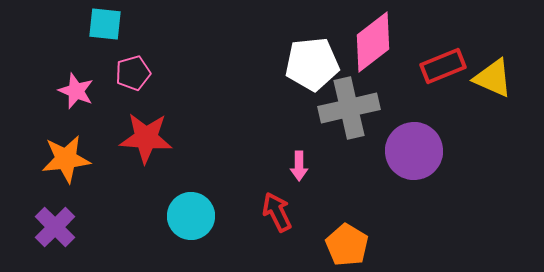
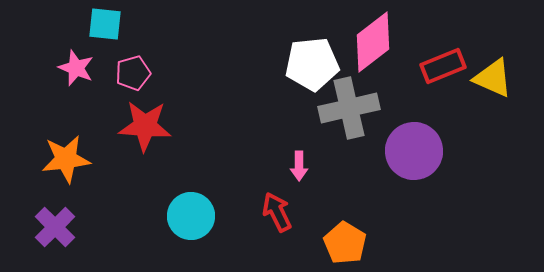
pink star: moved 23 px up
red star: moved 1 px left, 12 px up
orange pentagon: moved 2 px left, 2 px up
